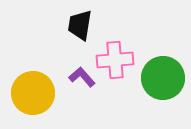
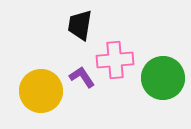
purple L-shape: rotated 8 degrees clockwise
yellow circle: moved 8 px right, 2 px up
